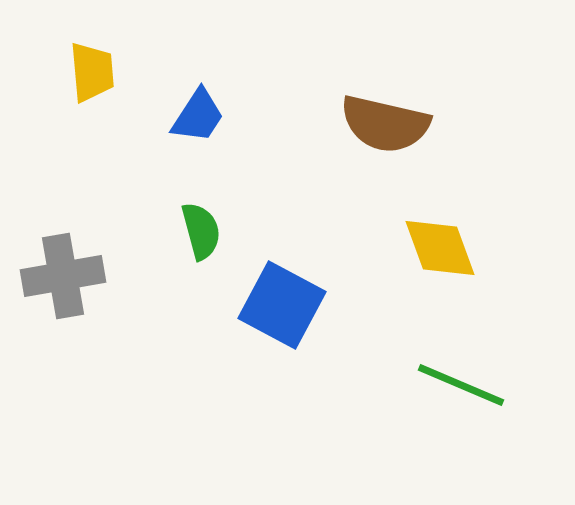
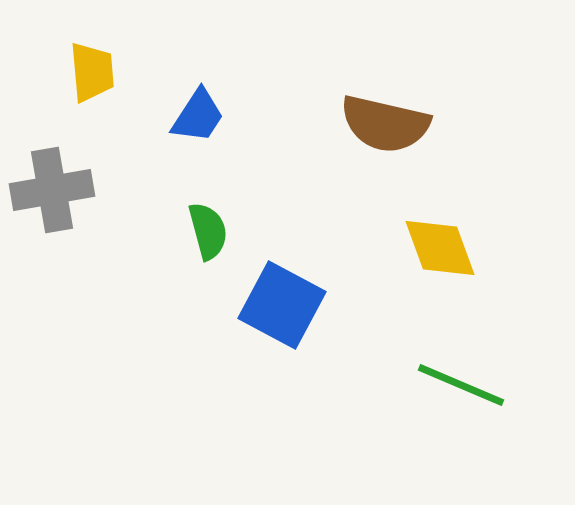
green semicircle: moved 7 px right
gray cross: moved 11 px left, 86 px up
